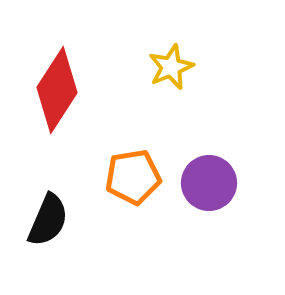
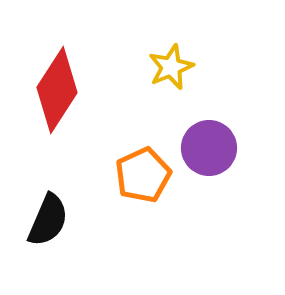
orange pentagon: moved 10 px right, 2 px up; rotated 16 degrees counterclockwise
purple circle: moved 35 px up
